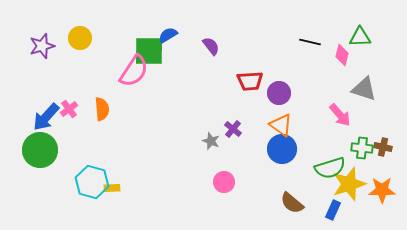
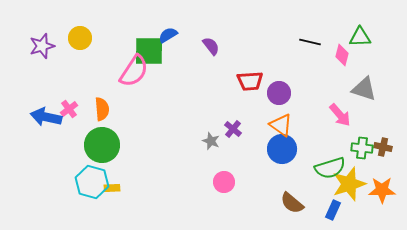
blue arrow: rotated 60 degrees clockwise
green circle: moved 62 px right, 5 px up
